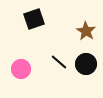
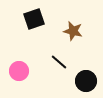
brown star: moved 13 px left; rotated 18 degrees counterclockwise
black circle: moved 17 px down
pink circle: moved 2 px left, 2 px down
